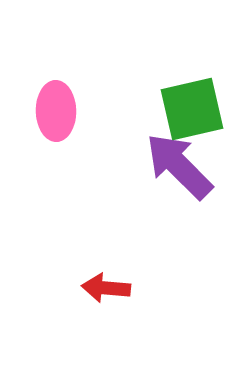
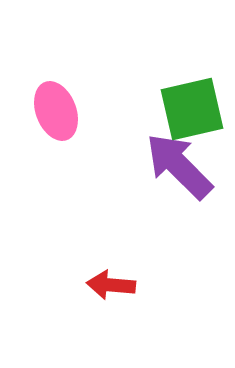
pink ellipse: rotated 20 degrees counterclockwise
red arrow: moved 5 px right, 3 px up
